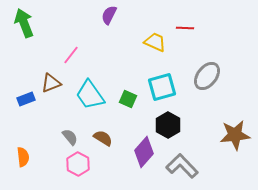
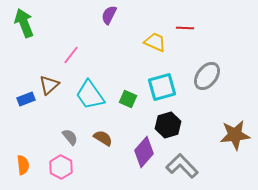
brown triangle: moved 2 px left, 2 px down; rotated 20 degrees counterclockwise
black hexagon: rotated 15 degrees clockwise
orange semicircle: moved 8 px down
pink hexagon: moved 17 px left, 3 px down
